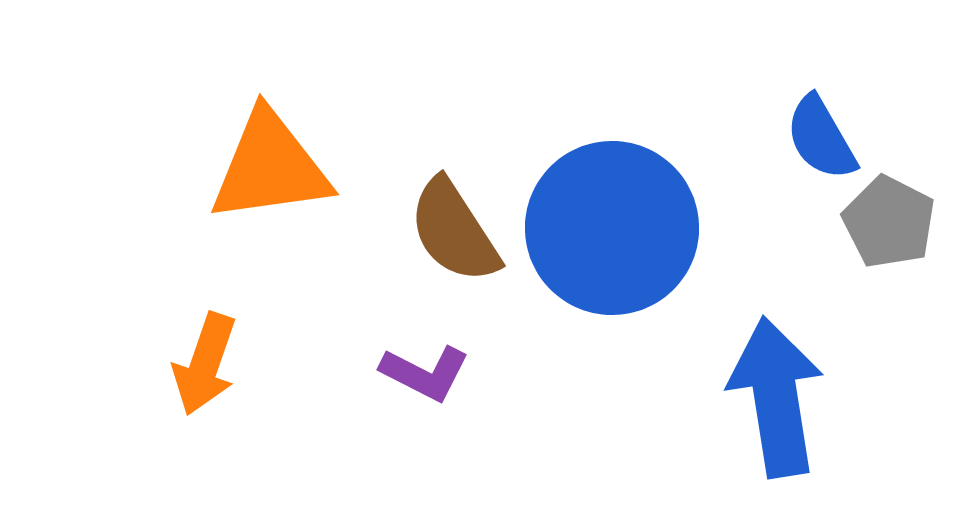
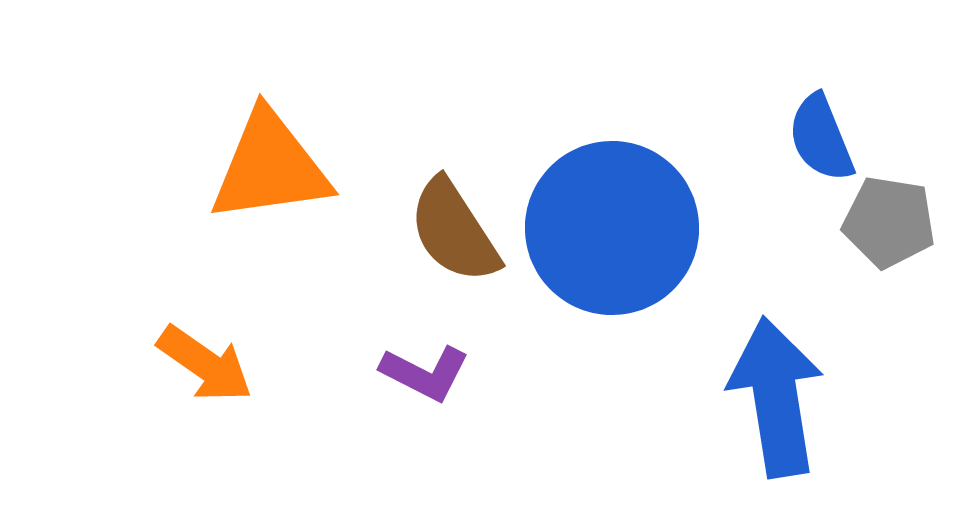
blue semicircle: rotated 8 degrees clockwise
gray pentagon: rotated 18 degrees counterclockwise
orange arrow: rotated 74 degrees counterclockwise
